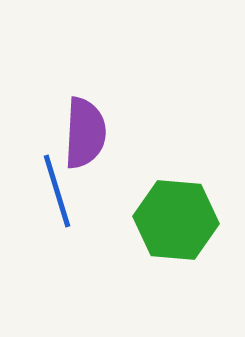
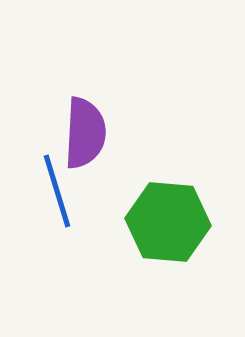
green hexagon: moved 8 px left, 2 px down
